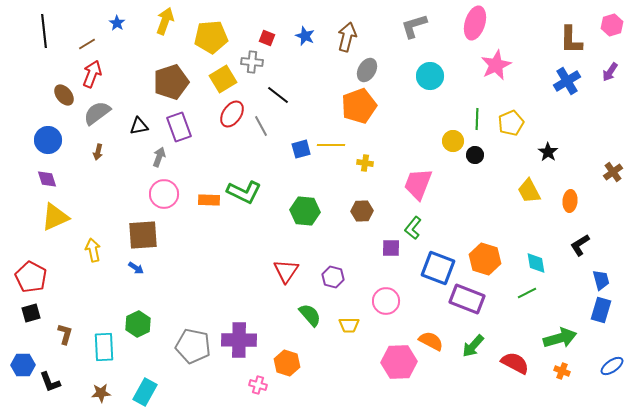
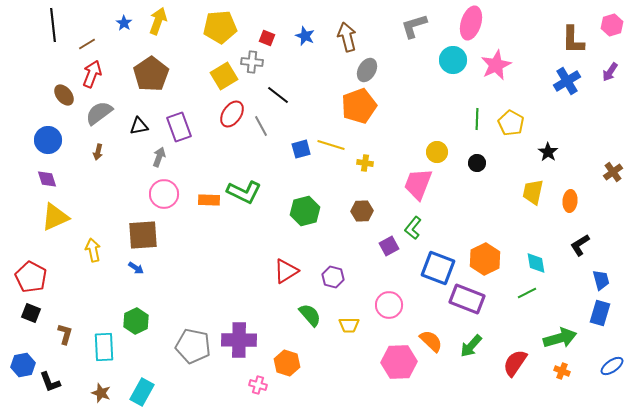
yellow arrow at (165, 21): moved 7 px left
blue star at (117, 23): moved 7 px right
pink ellipse at (475, 23): moved 4 px left
black line at (44, 31): moved 9 px right, 6 px up
yellow pentagon at (211, 37): moved 9 px right, 10 px up
brown arrow at (347, 37): rotated 28 degrees counterclockwise
brown L-shape at (571, 40): moved 2 px right
cyan circle at (430, 76): moved 23 px right, 16 px up
yellow square at (223, 79): moved 1 px right, 3 px up
brown pentagon at (171, 82): moved 20 px left, 8 px up; rotated 16 degrees counterclockwise
gray semicircle at (97, 113): moved 2 px right
yellow pentagon at (511, 123): rotated 20 degrees counterclockwise
yellow circle at (453, 141): moved 16 px left, 11 px down
yellow line at (331, 145): rotated 16 degrees clockwise
black circle at (475, 155): moved 2 px right, 8 px down
yellow trapezoid at (529, 191): moved 4 px right, 1 px down; rotated 40 degrees clockwise
green hexagon at (305, 211): rotated 20 degrees counterclockwise
purple square at (391, 248): moved 2 px left, 2 px up; rotated 30 degrees counterclockwise
orange hexagon at (485, 259): rotated 16 degrees clockwise
red triangle at (286, 271): rotated 24 degrees clockwise
pink circle at (386, 301): moved 3 px right, 4 px down
blue rectangle at (601, 310): moved 1 px left, 3 px down
black square at (31, 313): rotated 36 degrees clockwise
green hexagon at (138, 324): moved 2 px left, 3 px up
orange semicircle at (431, 341): rotated 15 degrees clockwise
green arrow at (473, 346): moved 2 px left
red semicircle at (515, 363): rotated 84 degrees counterclockwise
blue hexagon at (23, 365): rotated 10 degrees counterclockwise
cyan rectangle at (145, 392): moved 3 px left
brown star at (101, 393): rotated 24 degrees clockwise
